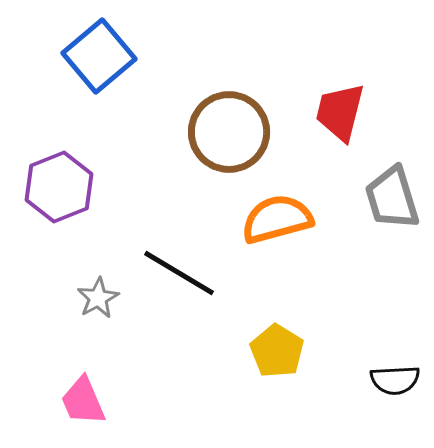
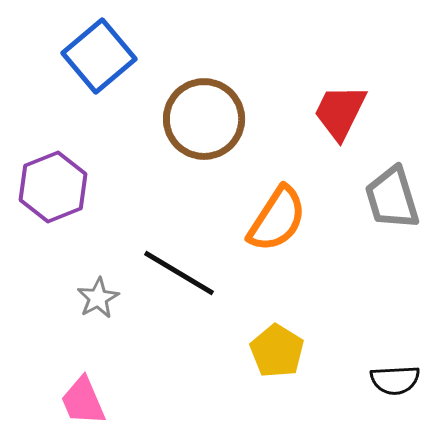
red trapezoid: rotated 12 degrees clockwise
brown circle: moved 25 px left, 13 px up
purple hexagon: moved 6 px left
orange semicircle: rotated 138 degrees clockwise
